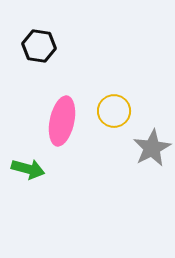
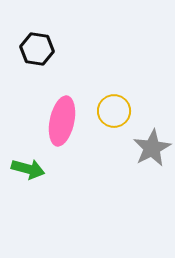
black hexagon: moved 2 px left, 3 px down
